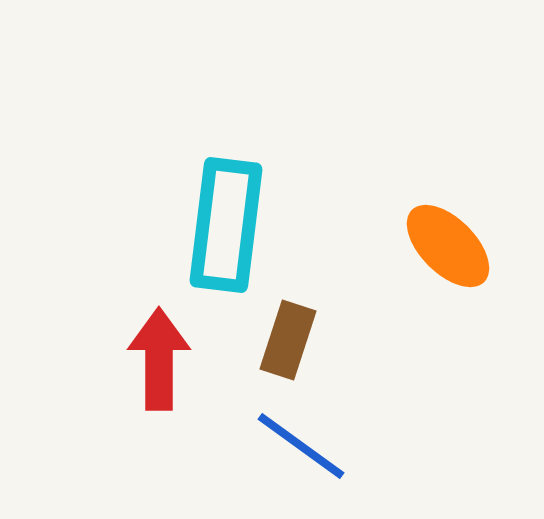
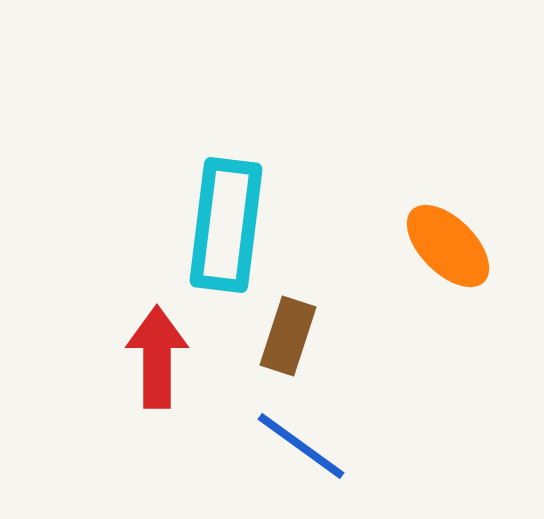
brown rectangle: moved 4 px up
red arrow: moved 2 px left, 2 px up
